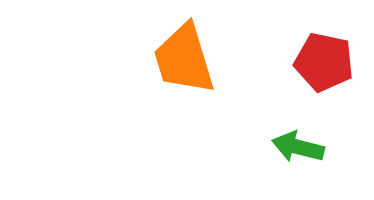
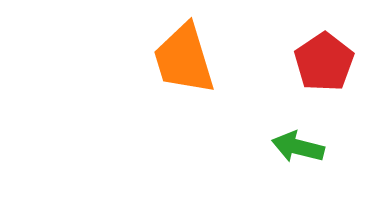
red pentagon: rotated 26 degrees clockwise
